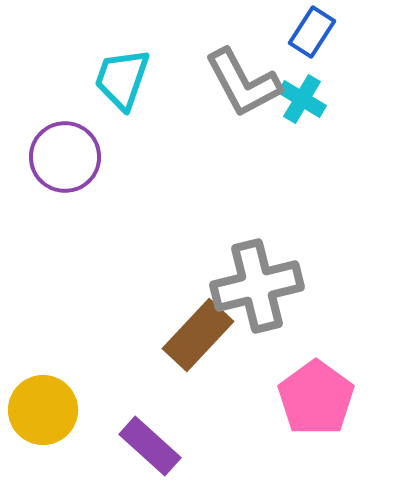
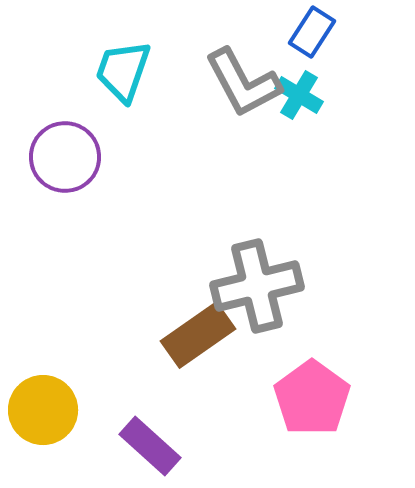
cyan trapezoid: moved 1 px right, 8 px up
cyan cross: moved 3 px left, 4 px up
brown rectangle: rotated 12 degrees clockwise
pink pentagon: moved 4 px left
